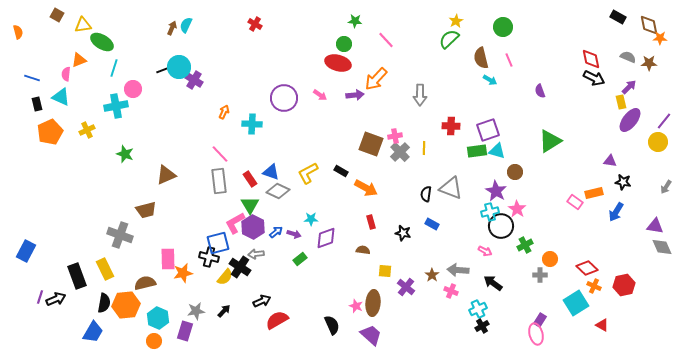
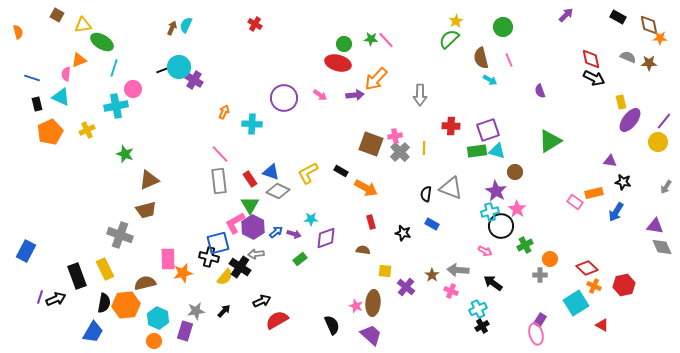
green star at (355, 21): moved 16 px right, 18 px down
purple arrow at (629, 87): moved 63 px left, 72 px up
brown triangle at (166, 175): moved 17 px left, 5 px down
